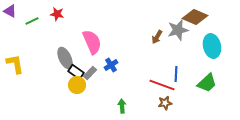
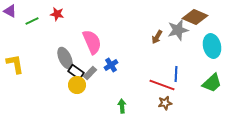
green trapezoid: moved 5 px right
